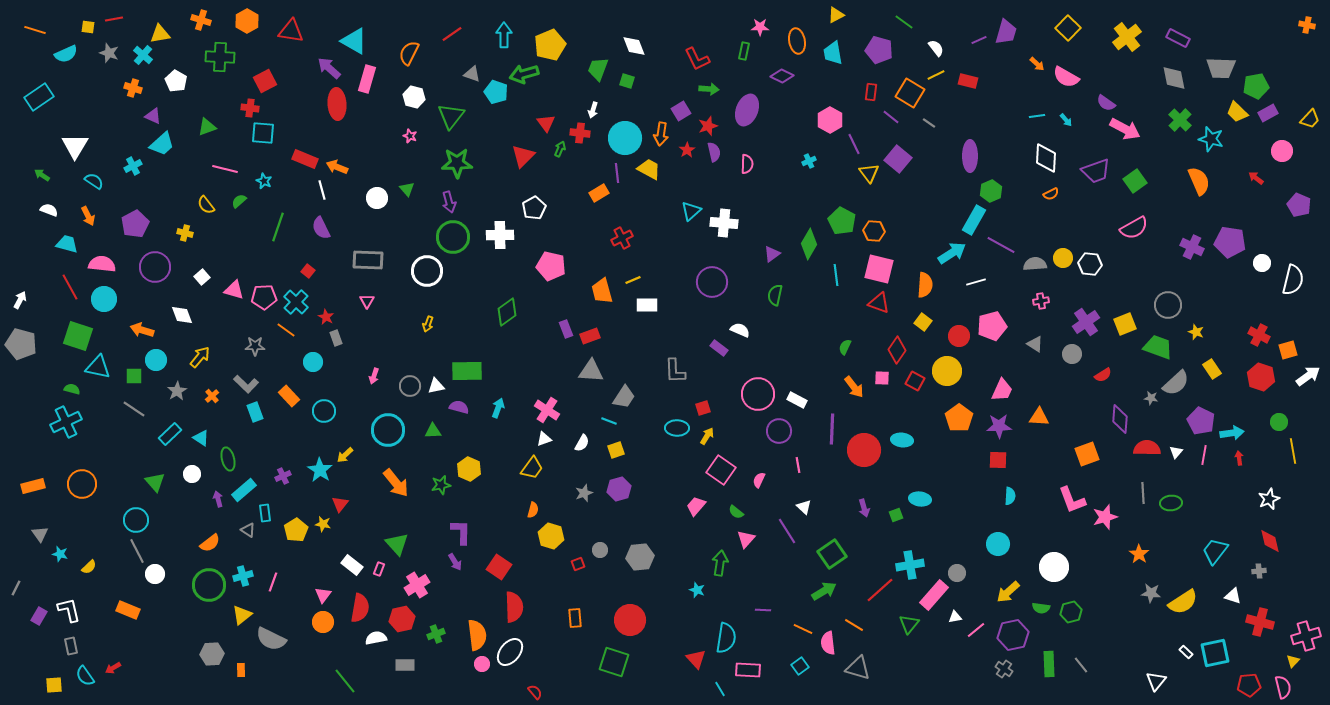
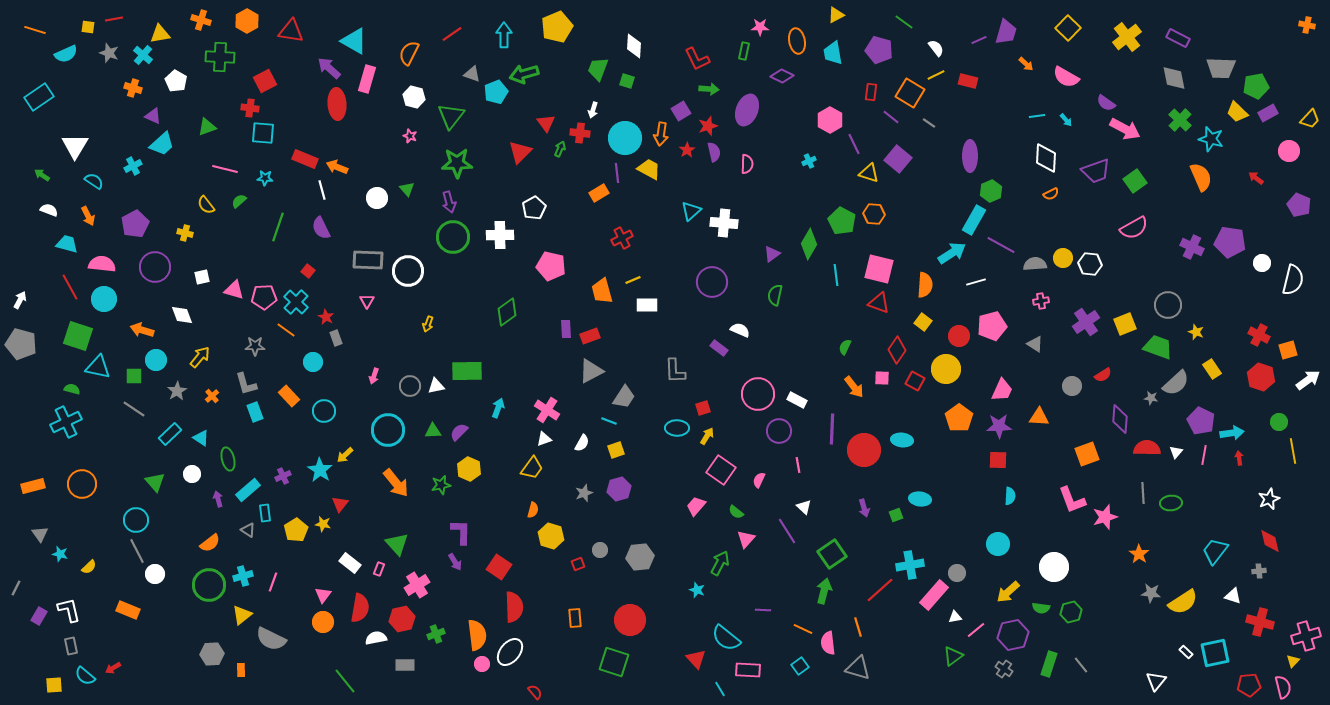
yellow pentagon at (550, 45): moved 7 px right, 18 px up
white diamond at (634, 46): rotated 25 degrees clockwise
orange arrow at (1037, 64): moved 11 px left
cyan pentagon at (496, 92): rotated 30 degrees clockwise
pink circle at (1282, 151): moved 7 px right
red triangle at (523, 156): moved 3 px left, 4 px up
yellow triangle at (869, 173): rotated 35 degrees counterclockwise
cyan star at (264, 181): moved 1 px right, 3 px up; rotated 21 degrees counterclockwise
orange semicircle at (1199, 181): moved 2 px right, 4 px up
orange hexagon at (874, 231): moved 17 px up
white circle at (427, 271): moved 19 px left
white square at (202, 277): rotated 28 degrees clockwise
purple rectangle at (566, 329): rotated 18 degrees clockwise
gray circle at (1072, 354): moved 32 px down
gray triangle at (591, 371): rotated 32 degrees counterclockwise
yellow circle at (947, 371): moved 1 px left, 2 px up
white arrow at (1308, 376): moved 4 px down
gray L-shape at (246, 384): rotated 30 degrees clockwise
purple semicircle at (459, 407): moved 25 px down; rotated 60 degrees counterclockwise
cyan rectangle at (244, 490): moved 4 px right
green arrow at (720, 563): rotated 20 degrees clockwise
white rectangle at (352, 565): moved 2 px left, 2 px up
green arrow at (824, 591): rotated 45 degrees counterclockwise
green triangle at (909, 624): moved 44 px right, 32 px down; rotated 15 degrees clockwise
orange line at (854, 625): moved 4 px right, 2 px down; rotated 42 degrees clockwise
cyan semicircle at (726, 638): rotated 120 degrees clockwise
green rectangle at (1049, 664): rotated 20 degrees clockwise
cyan semicircle at (85, 676): rotated 15 degrees counterclockwise
